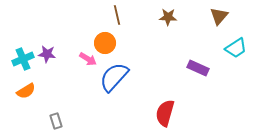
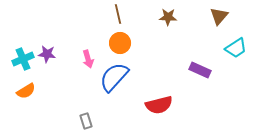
brown line: moved 1 px right, 1 px up
orange circle: moved 15 px right
pink arrow: rotated 42 degrees clockwise
purple rectangle: moved 2 px right, 2 px down
red semicircle: moved 6 px left, 8 px up; rotated 120 degrees counterclockwise
gray rectangle: moved 30 px right
